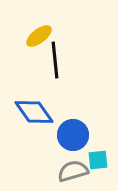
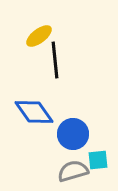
blue circle: moved 1 px up
